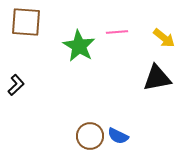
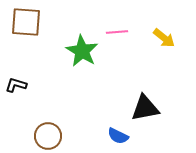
green star: moved 3 px right, 5 px down
black triangle: moved 12 px left, 30 px down
black L-shape: rotated 120 degrees counterclockwise
brown circle: moved 42 px left
